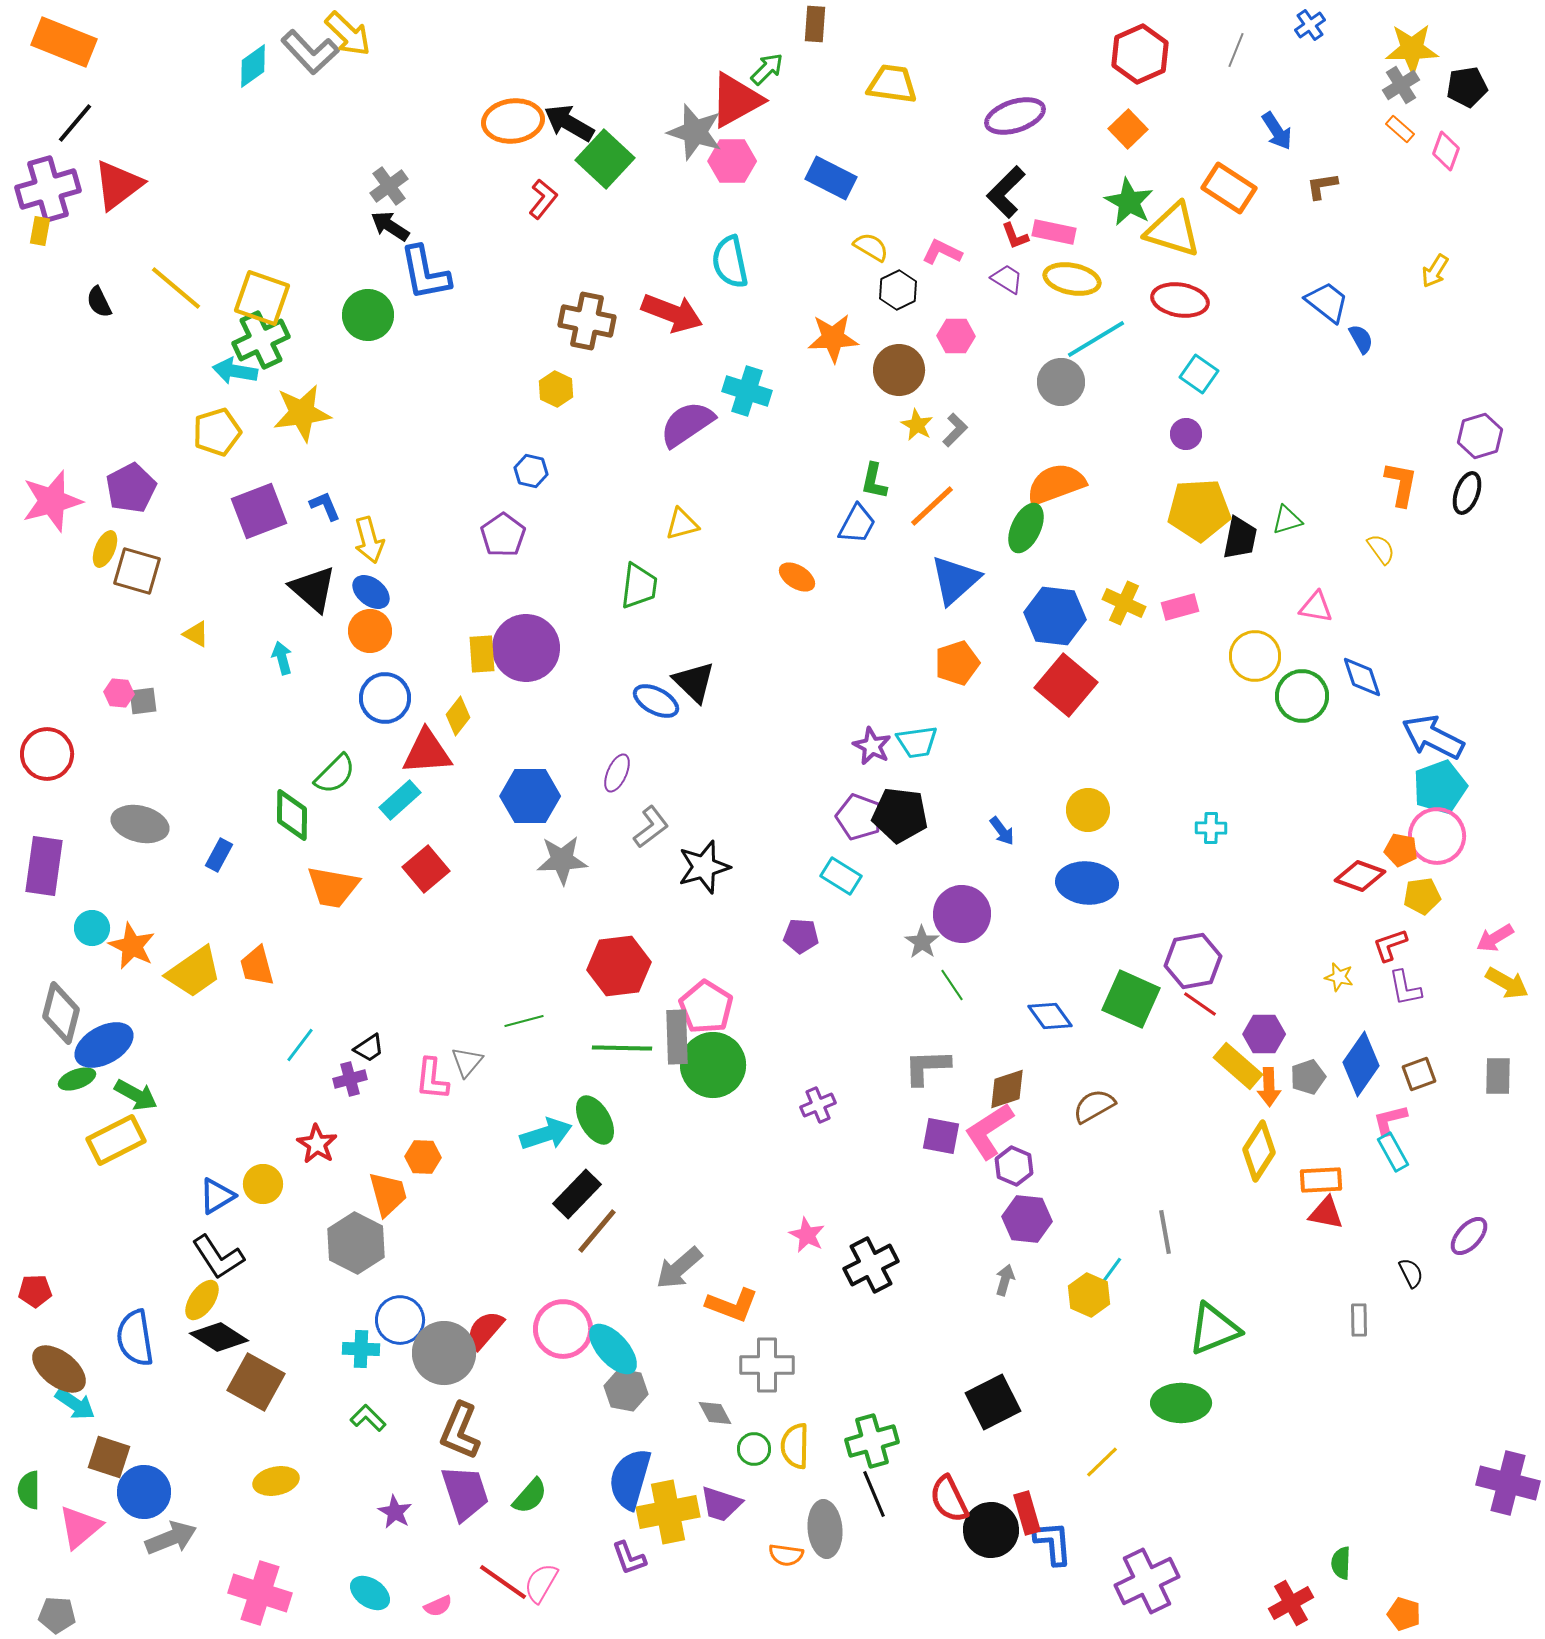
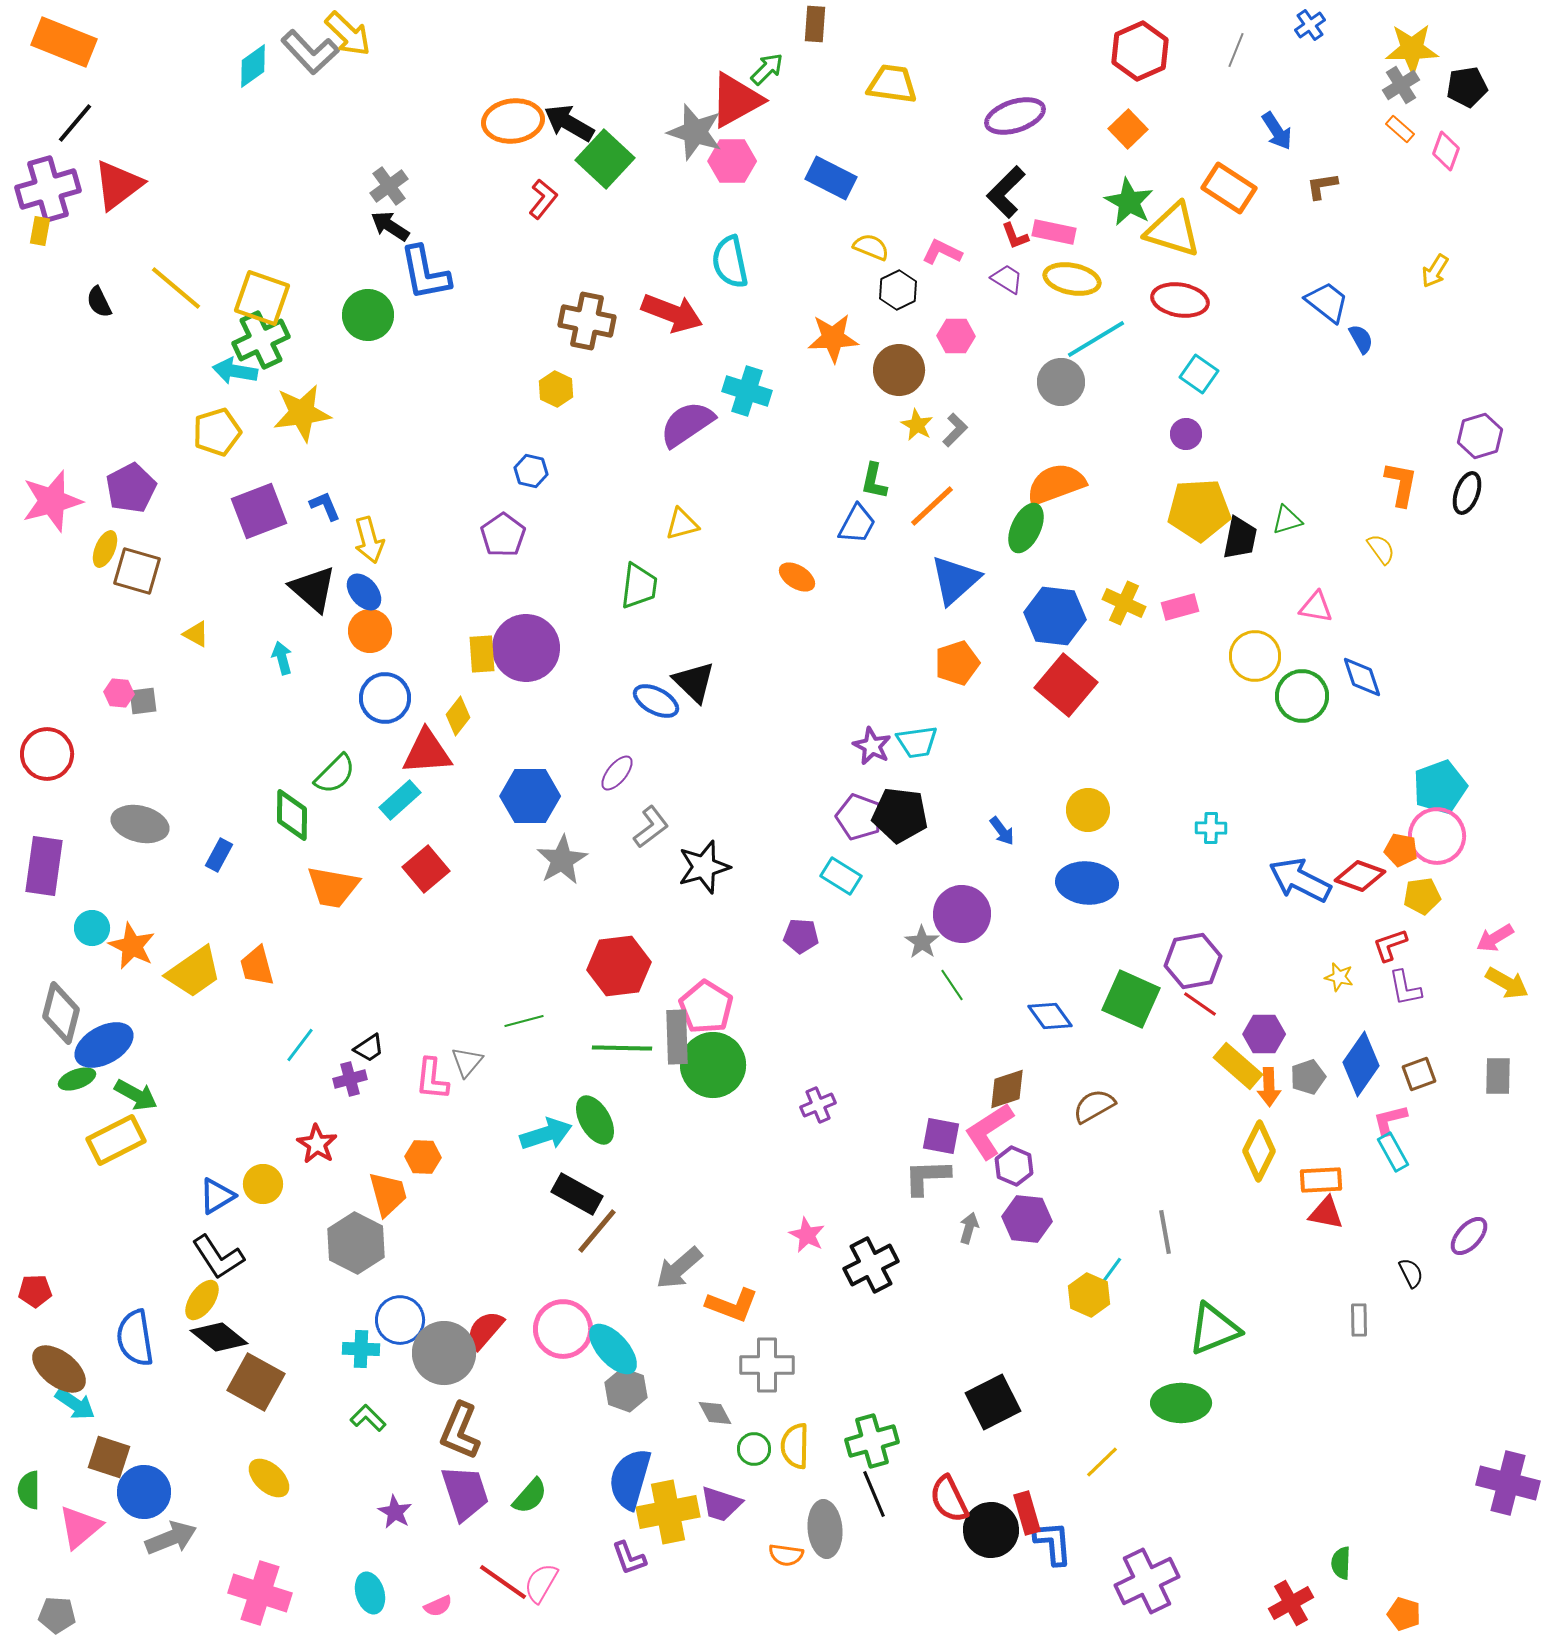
red hexagon at (1140, 54): moved 3 px up
yellow semicircle at (871, 247): rotated 9 degrees counterclockwise
blue ellipse at (371, 592): moved 7 px left; rotated 12 degrees clockwise
blue arrow at (1433, 737): moved 133 px left, 143 px down
purple ellipse at (617, 773): rotated 15 degrees clockwise
gray star at (562, 860): rotated 27 degrees counterclockwise
gray L-shape at (927, 1067): moved 110 px down
yellow diamond at (1259, 1151): rotated 6 degrees counterclockwise
black rectangle at (577, 1194): rotated 75 degrees clockwise
gray arrow at (1005, 1280): moved 36 px left, 52 px up
black diamond at (219, 1337): rotated 6 degrees clockwise
gray hexagon at (626, 1390): rotated 9 degrees clockwise
yellow ellipse at (276, 1481): moved 7 px left, 3 px up; rotated 54 degrees clockwise
cyan ellipse at (370, 1593): rotated 39 degrees clockwise
